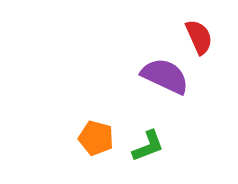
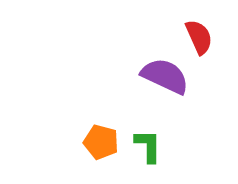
orange pentagon: moved 5 px right, 4 px down
green L-shape: rotated 69 degrees counterclockwise
